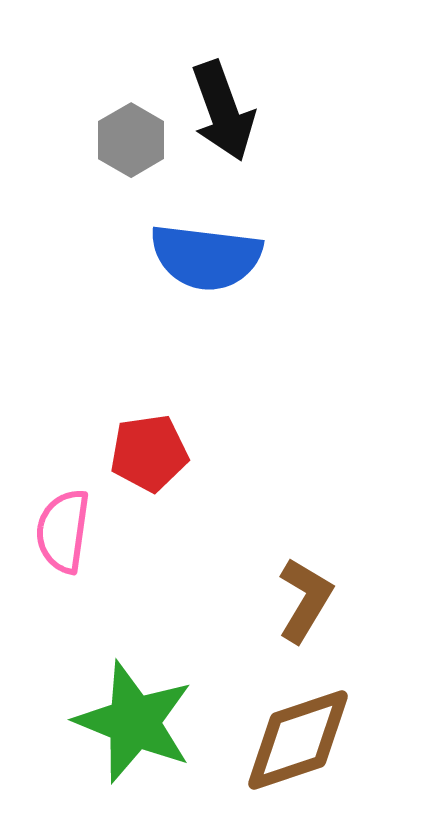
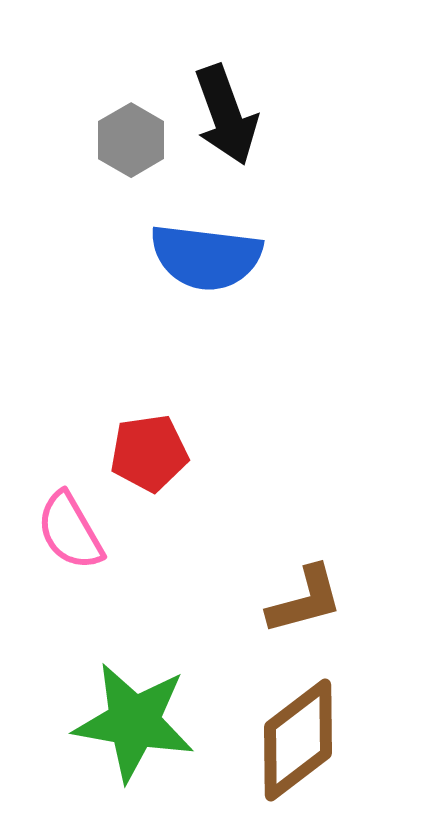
black arrow: moved 3 px right, 4 px down
pink semicircle: moved 7 px right; rotated 38 degrees counterclockwise
brown L-shape: rotated 44 degrees clockwise
green star: rotated 12 degrees counterclockwise
brown diamond: rotated 19 degrees counterclockwise
